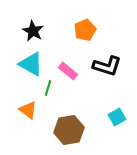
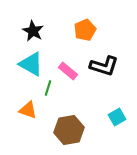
black L-shape: moved 3 px left
orange triangle: rotated 18 degrees counterclockwise
